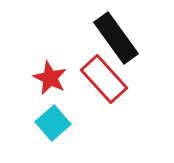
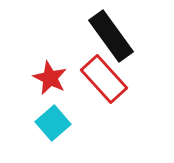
black rectangle: moved 5 px left, 2 px up
